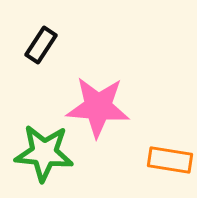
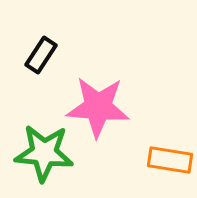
black rectangle: moved 10 px down
